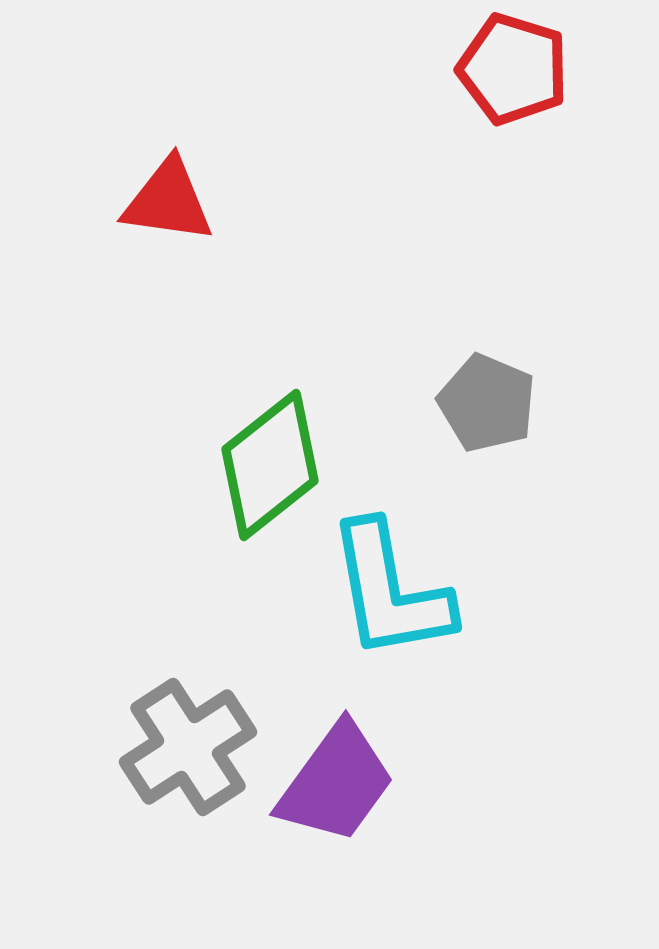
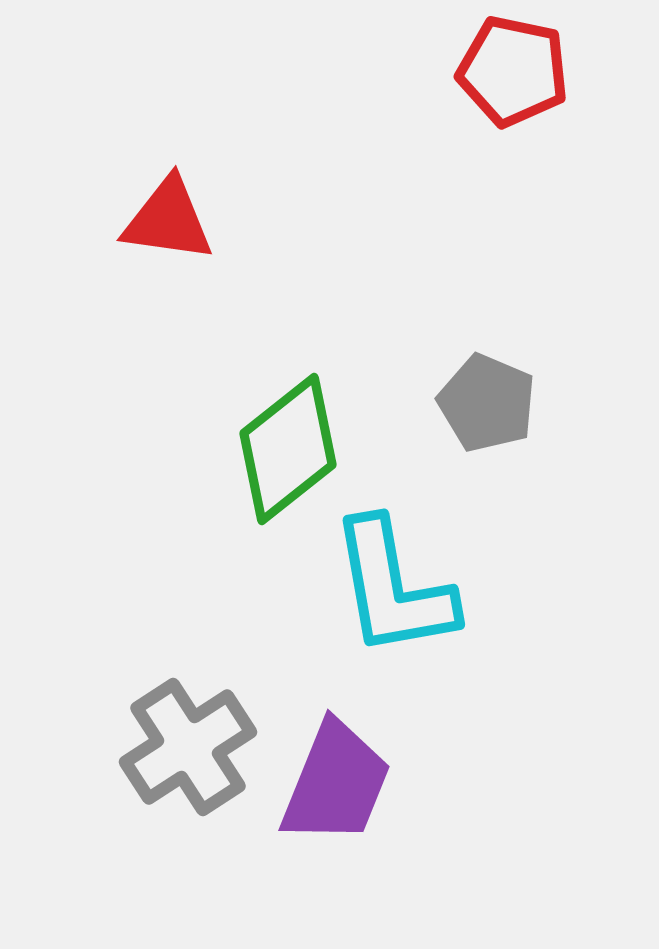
red pentagon: moved 2 px down; rotated 5 degrees counterclockwise
red triangle: moved 19 px down
green diamond: moved 18 px right, 16 px up
cyan L-shape: moved 3 px right, 3 px up
purple trapezoid: rotated 14 degrees counterclockwise
